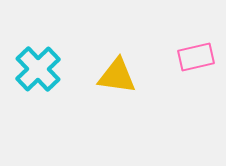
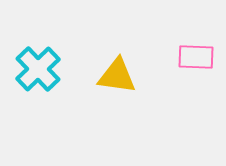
pink rectangle: rotated 15 degrees clockwise
